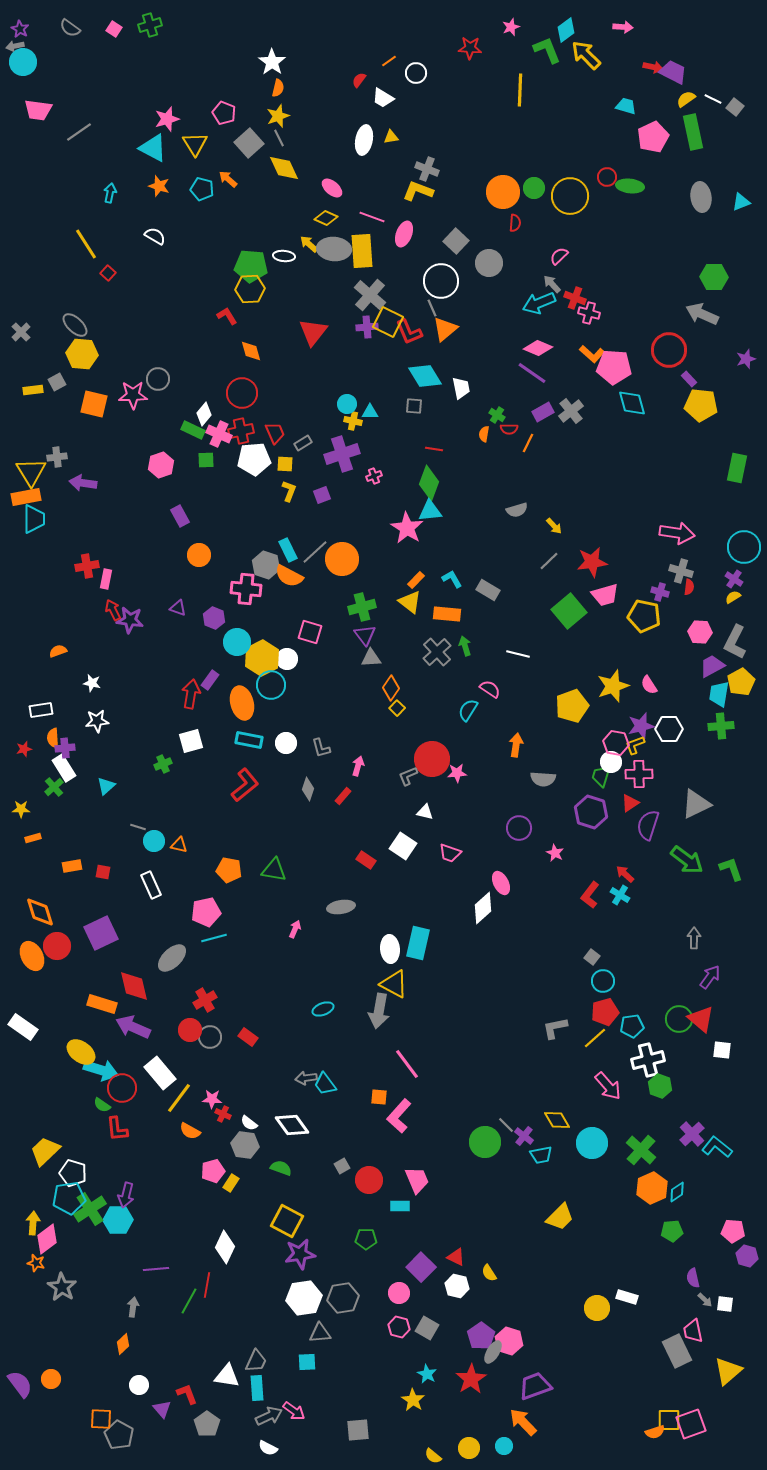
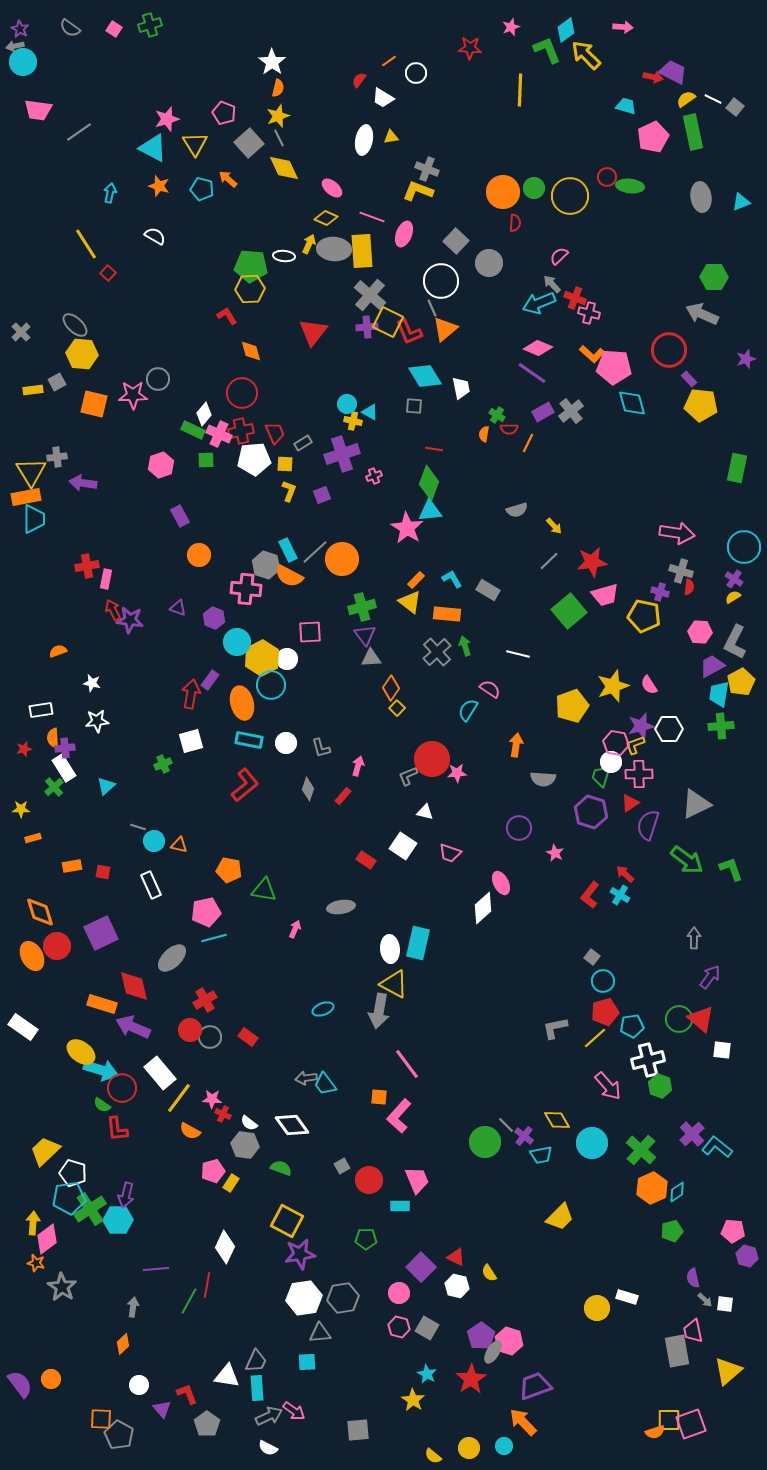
red arrow at (653, 67): moved 10 px down
yellow arrow at (309, 244): rotated 72 degrees clockwise
cyan triangle at (370, 412): rotated 30 degrees clockwise
pink square at (310, 632): rotated 20 degrees counterclockwise
green triangle at (274, 870): moved 10 px left, 20 px down
green pentagon at (672, 1231): rotated 10 degrees counterclockwise
gray rectangle at (677, 1351): rotated 16 degrees clockwise
